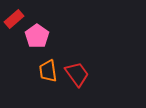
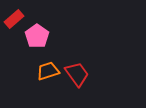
orange trapezoid: rotated 80 degrees clockwise
